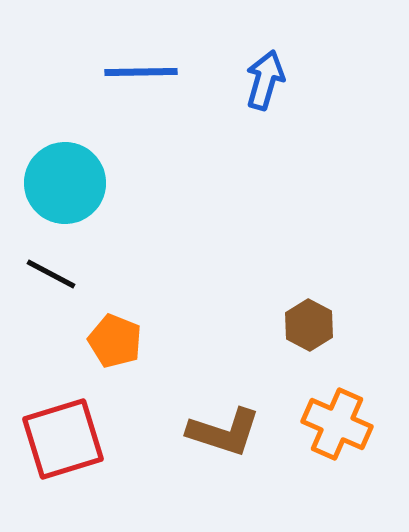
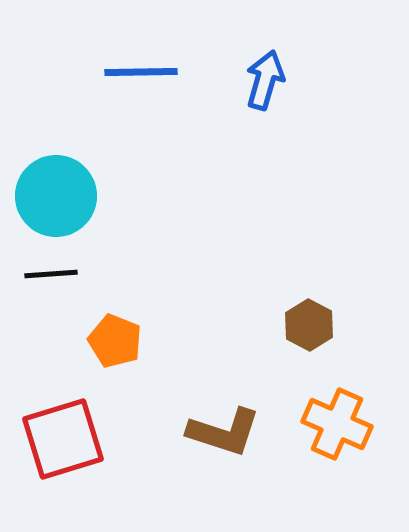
cyan circle: moved 9 px left, 13 px down
black line: rotated 32 degrees counterclockwise
